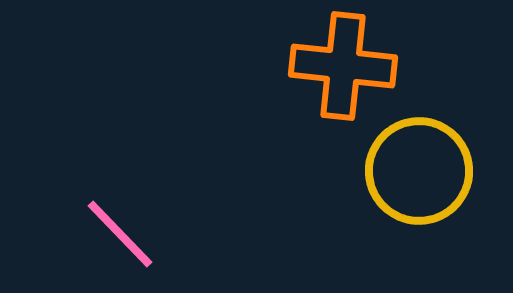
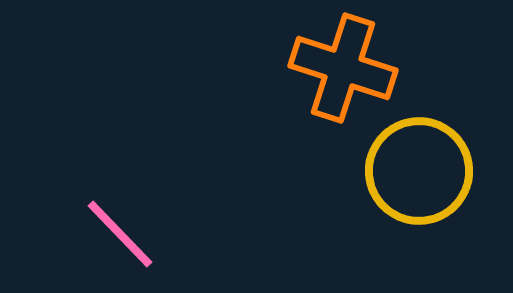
orange cross: moved 2 px down; rotated 12 degrees clockwise
